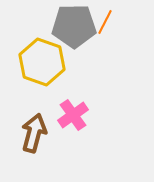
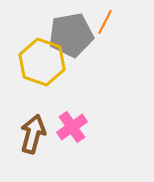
gray pentagon: moved 3 px left, 9 px down; rotated 9 degrees counterclockwise
pink cross: moved 1 px left, 12 px down
brown arrow: moved 1 px left, 1 px down
